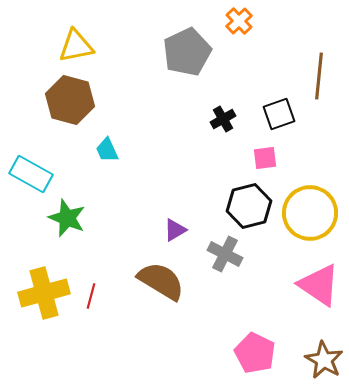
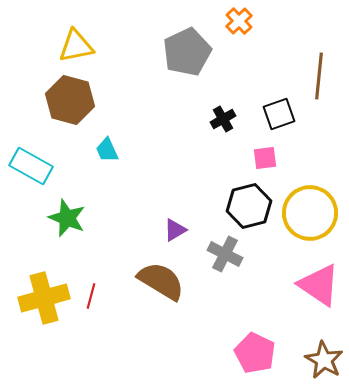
cyan rectangle: moved 8 px up
yellow cross: moved 5 px down
